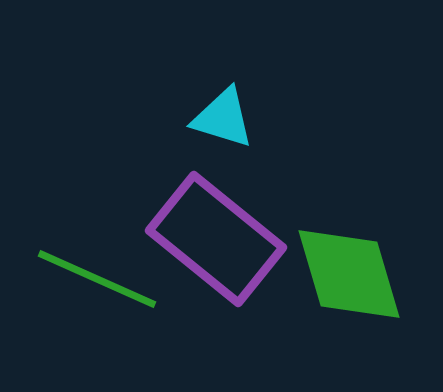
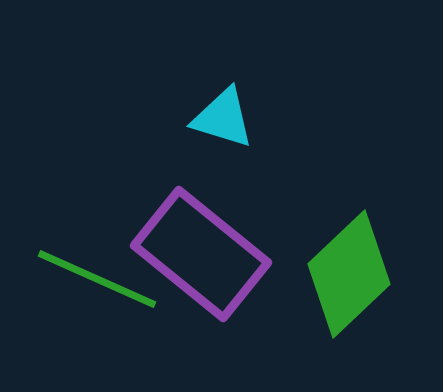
purple rectangle: moved 15 px left, 15 px down
green diamond: rotated 63 degrees clockwise
